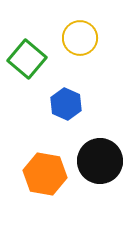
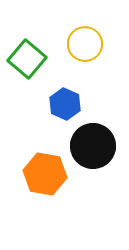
yellow circle: moved 5 px right, 6 px down
blue hexagon: moved 1 px left
black circle: moved 7 px left, 15 px up
